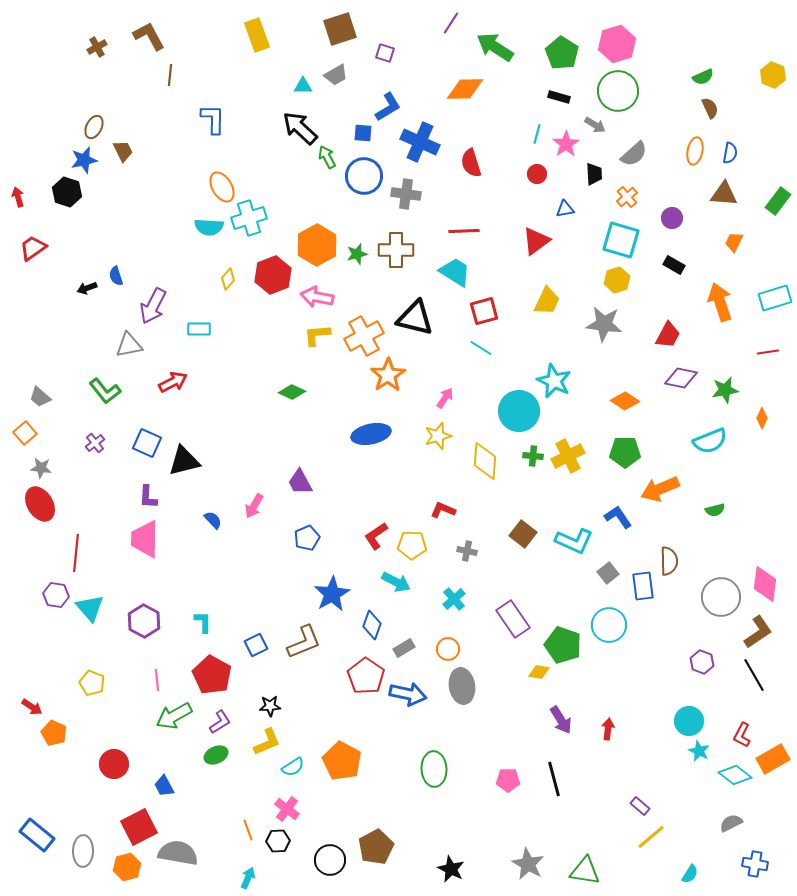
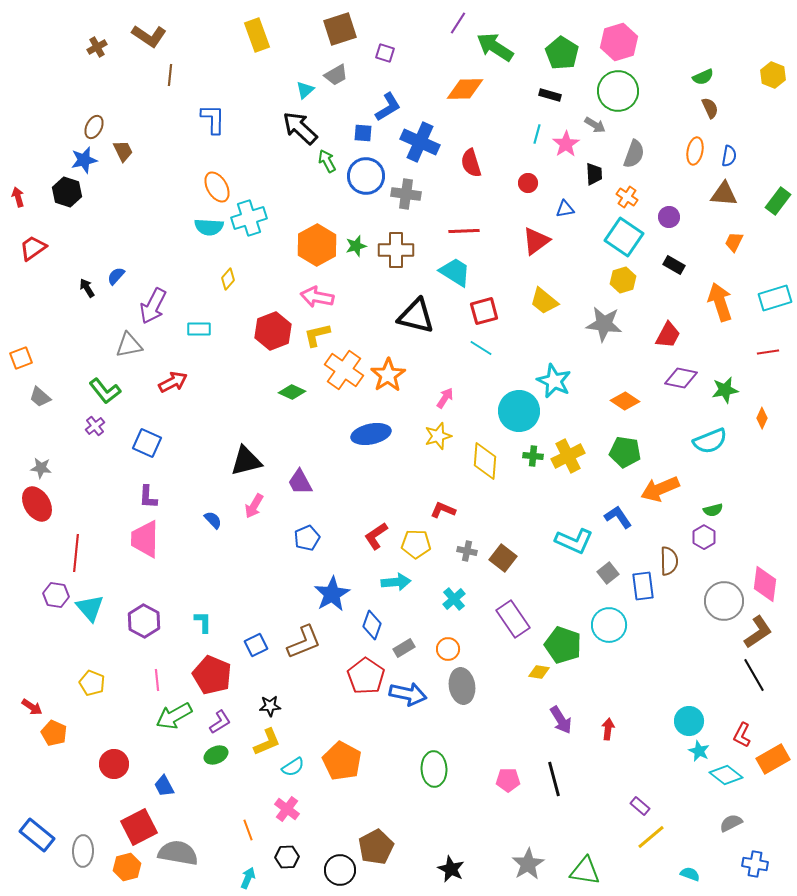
purple line at (451, 23): moved 7 px right
brown L-shape at (149, 36): rotated 152 degrees clockwise
pink hexagon at (617, 44): moved 2 px right, 2 px up
cyan triangle at (303, 86): moved 2 px right, 4 px down; rotated 42 degrees counterclockwise
black rectangle at (559, 97): moved 9 px left, 2 px up
blue semicircle at (730, 153): moved 1 px left, 3 px down
gray semicircle at (634, 154): rotated 28 degrees counterclockwise
green arrow at (327, 157): moved 4 px down
red circle at (537, 174): moved 9 px left, 9 px down
blue circle at (364, 176): moved 2 px right
orange ellipse at (222, 187): moved 5 px left
orange cross at (627, 197): rotated 15 degrees counterclockwise
purple circle at (672, 218): moved 3 px left, 1 px up
cyan square at (621, 240): moved 3 px right, 3 px up; rotated 18 degrees clockwise
green star at (357, 254): moved 1 px left, 8 px up
red hexagon at (273, 275): moved 56 px down
blue semicircle at (116, 276): rotated 60 degrees clockwise
yellow hexagon at (617, 280): moved 6 px right
black arrow at (87, 288): rotated 78 degrees clockwise
yellow trapezoid at (547, 301): moved 3 px left; rotated 104 degrees clockwise
black triangle at (415, 318): moved 1 px right, 2 px up
yellow L-shape at (317, 335): rotated 8 degrees counterclockwise
orange cross at (364, 336): moved 20 px left, 34 px down; rotated 27 degrees counterclockwise
orange square at (25, 433): moved 4 px left, 75 px up; rotated 20 degrees clockwise
purple cross at (95, 443): moved 17 px up
green pentagon at (625, 452): rotated 8 degrees clockwise
black triangle at (184, 461): moved 62 px right
red ellipse at (40, 504): moved 3 px left
green semicircle at (715, 510): moved 2 px left
brown square at (523, 534): moved 20 px left, 24 px down
yellow pentagon at (412, 545): moved 4 px right, 1 px up
cyan arrow at (396, 582): rotated 32 degrees counterclockwise
gray circle at (721, 597): moved 3 px right, 4 px down
purple hexagon at (702, 662): moved 2 px right, 125 px up; rotated 10 degrees clockwise
red pentagon at (212, 675): rotated 6 degrees counterclockwise
cyan diamond at (735, 775): moved 9 px left
black hexagon at (278, 841): moved 9 px right, 16 px down
black circle at (330, 860): moved 10 px right, 10 px down
gray star at (528, 864): rotated 12 degrees clockwise
cyan semicircle at (690, 874): rotated 102 degrees counterclockwise
